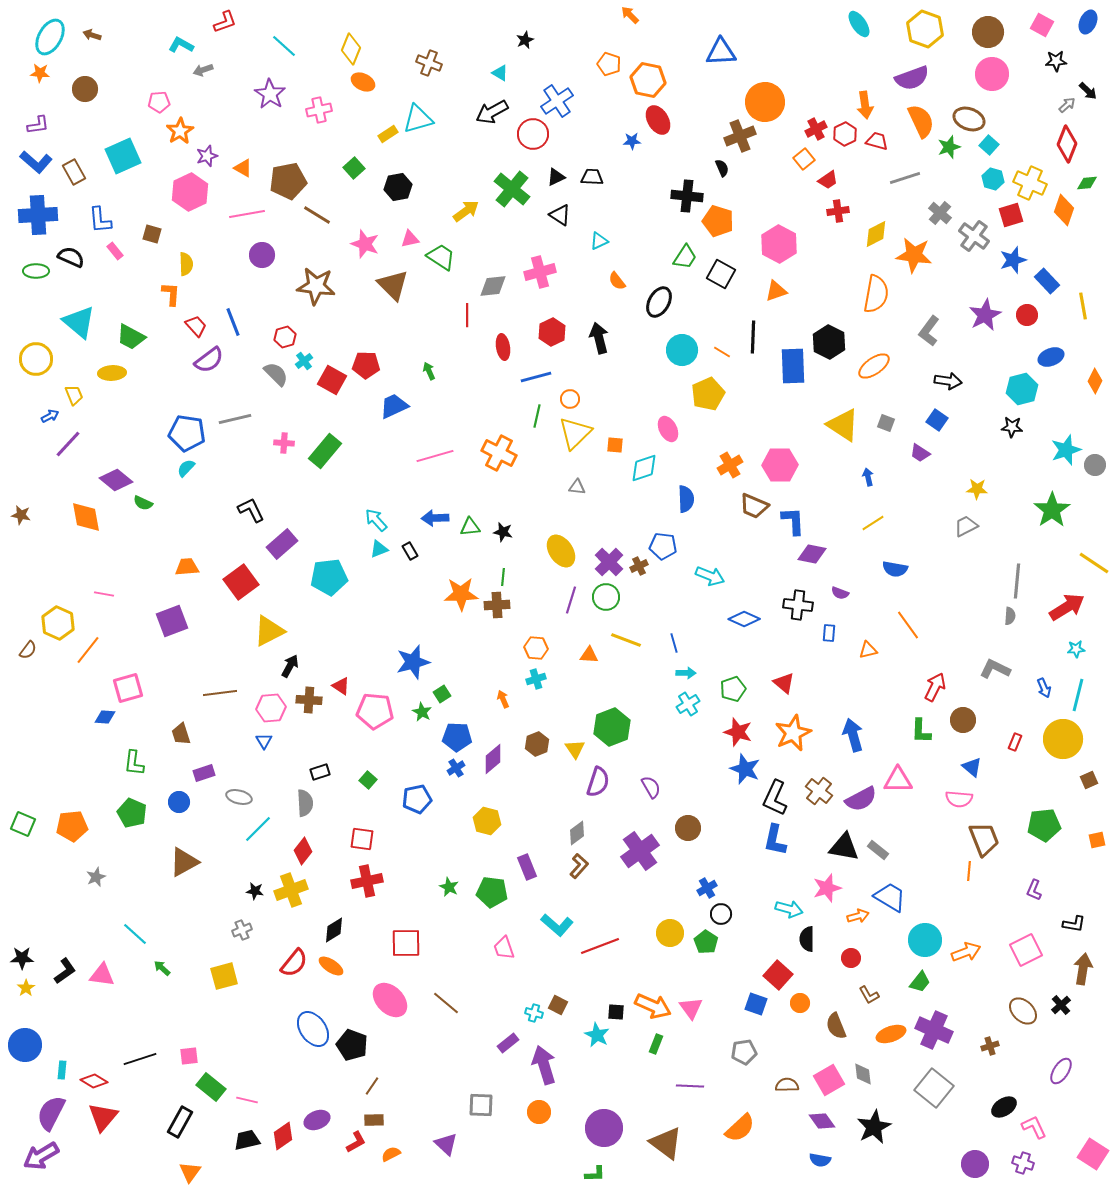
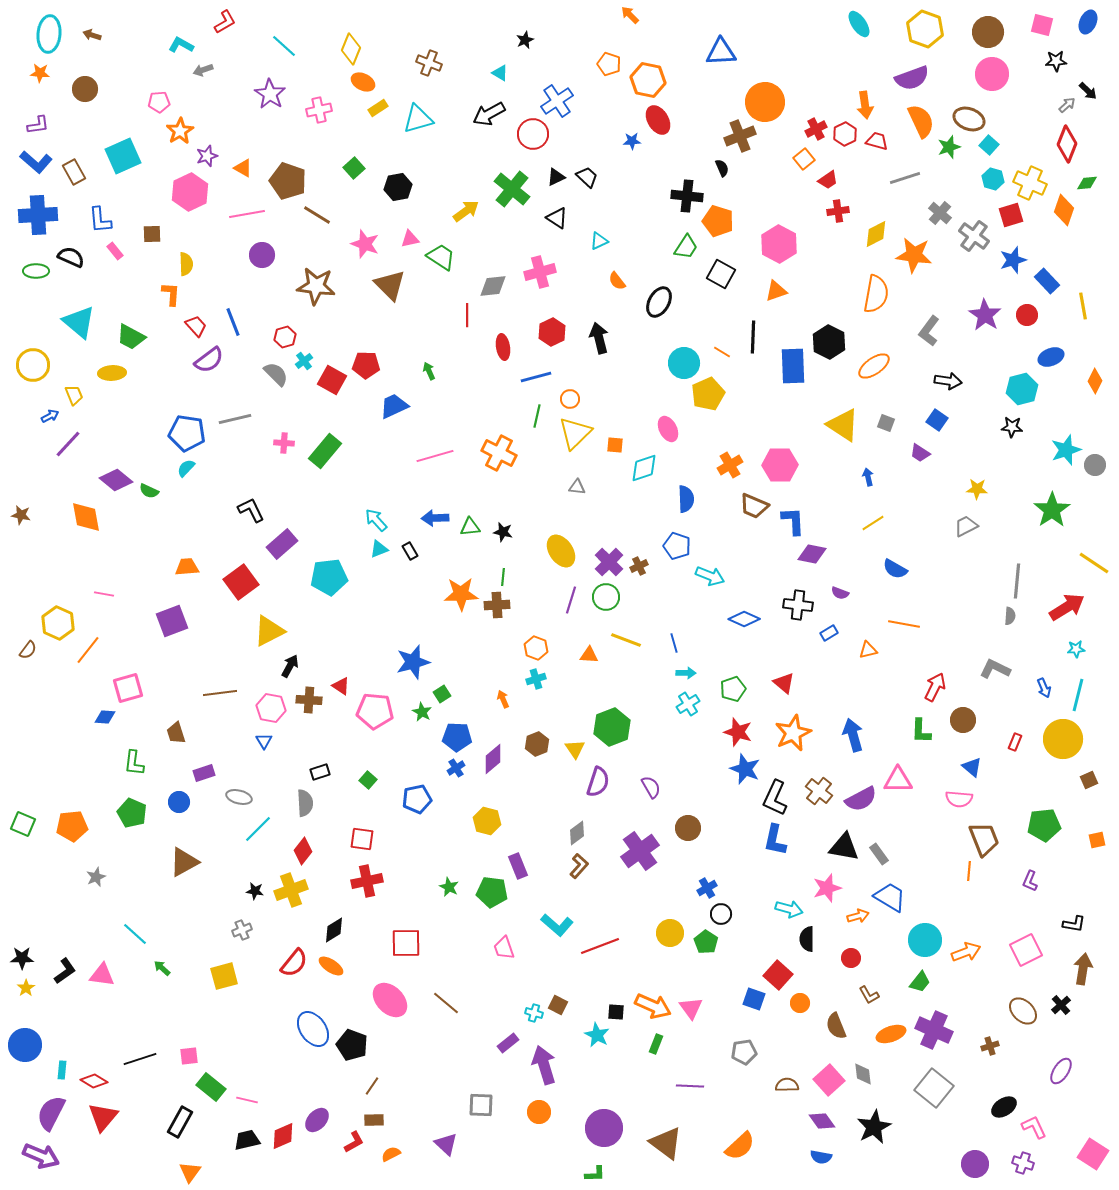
red L-shape at (225, 22): rotated 10 degrees counterclockwise
pink square at (1042, 25): rotated 15 degrees counterclockwise
cyan ellipse at (50, 37): moved 1 px left, 3 px up; rotated 24 degrees counterclockwise
black arrow at (492, 112): moved 3 px left, 2 px down
yellow rectangle at (388, 134): moved 10 px left, 26 px up
black trapezoid at (592, 177): moved 5 px left; rotated 40 degrees clockwise
brown pentagon at (288, 181): rotated 30 degrees clockwise
black triangle at (560, 215): moved 3 px left, 3 px down
brown square at (152, 234): rotated 18 degrees counterclockwise
green trapezoid at (685, 257): moved 1 px right, 10 px up
brown triangle at (393, 285): moved 3 px left
purple star at (985, 315): rotated 12 degrees counterclockwise
cyan circle at (682, 350): moved 2 px right, 13 px down
yellow circle at (36, 359): moved 3 px left, 6 px down
green semicircle at (143, 503): moved 6 px right, 12 px up
blue pentagon at (663, 546): moved 14 px right; rotated 12 degrees clockwise
blue semicircle at (895, 569): rotated 20 degrees clockwise
orange line at (908, 625): moved 4 px left, 1 px up; rotated 44 degrees counterclockwise
blue rectangle at (829, 633): rotated 54 degrees clockwise
orange hexagon at (536, 648): rotated 15 degrees clockwise
pink hexagon at (271, 708): rotated 16 degrees clockwise
brown trapezoid at (181, 734): moved 5 px left, 1 px up
gray rectangle at (878, 850): moved 1 px right, 4 px down; rotated 15 degrees clockwise
purple rectangle at (527, 867): moved 9 px left, 1 px up
purple L-shape at (1034, 890): moved 4 px left, 9 px up
blue square at (756, 1004): moved 2 px left, 5 px up
pink square at (829, 1080): rotated 12 degrees counterclockwise
purple ellipse at (317, 1120): rotated 25 degrees counterclockwise
orange semicircle at (740, 1128): moved 18 px down
red diamond at (283, 1136): rotated 12 degrees clockwise
red L-shape at (356, 1142): moved 2 px left
purple arrow at (41, 1156): rotated 126 degrees counterclockwise
blue semicircle at (820, 1160): moved 1 px right, 3 px up
